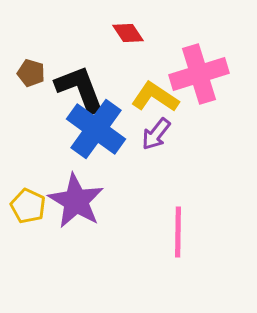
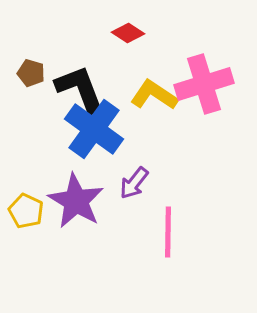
red diamond: rotated 24 degrees counterclockwise
pink cross: moved 5 px right, 10 px down
yellow L-shape: moved 1 px left, 2 px up
blue cross: moved 2 px left
purple arrow: moved 22 px left, 49 px down
yellow pentagon: moved 2 px left, 5 px down
pink line: moved 10 px left
